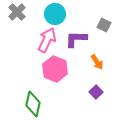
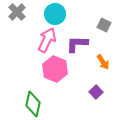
purple L-shape: moved 1 px right, 5 px down
orange arrow: moved 6 px right
